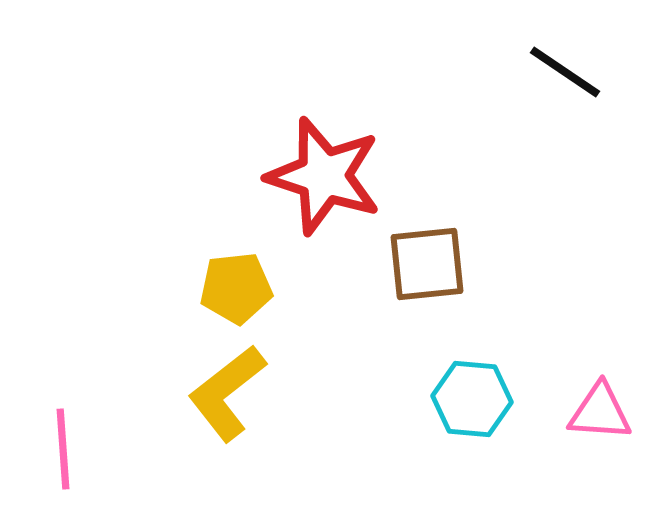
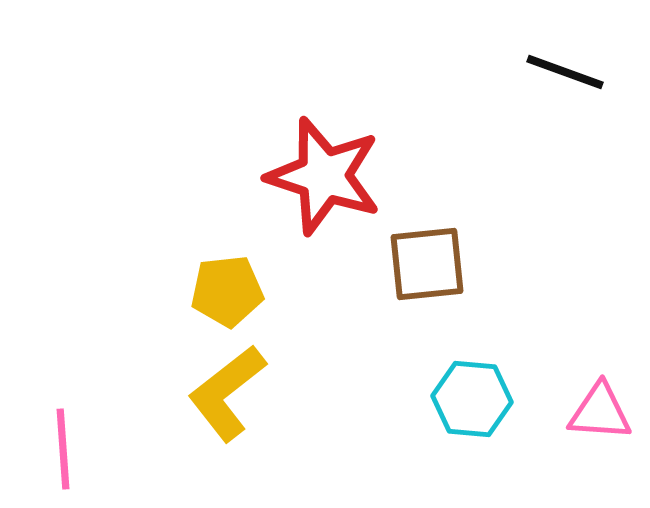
black line: rotated 14 degrees counterclockwise
yellow pentagon: moved 9 px left, 3 px down
